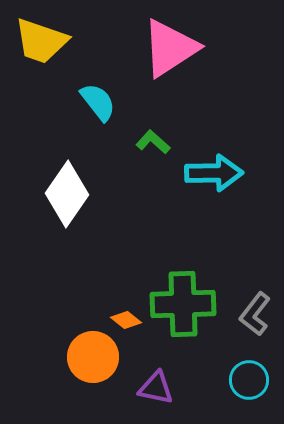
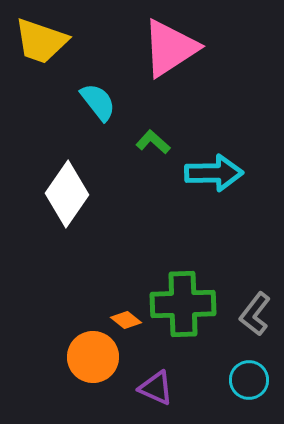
purple triangle: rotated 12 degrees clockwise
